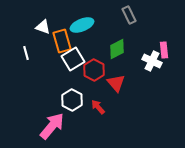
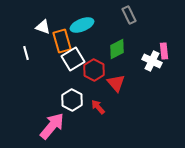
pink rectangle: moved 1 px down
